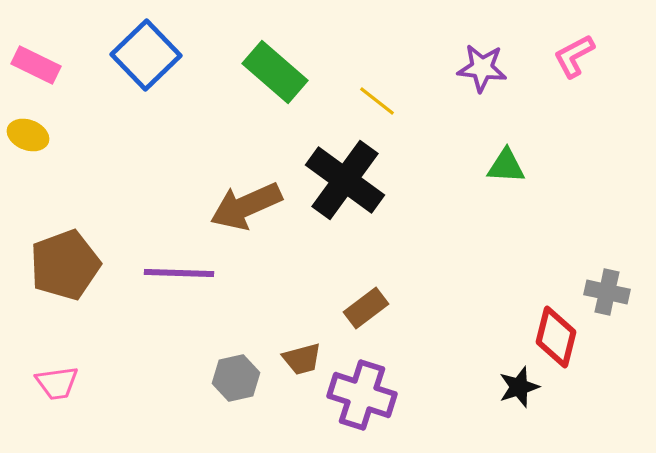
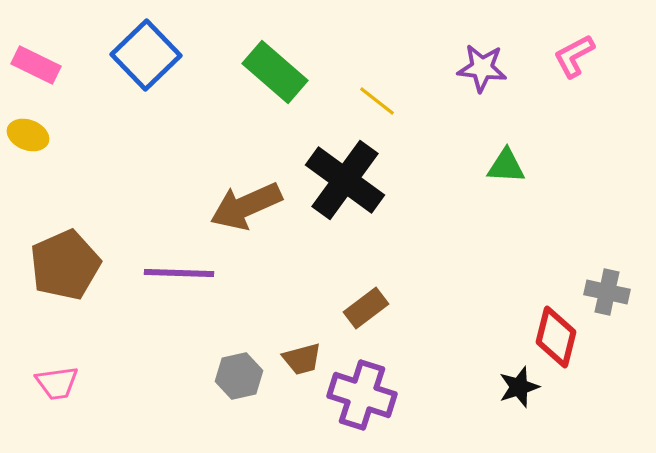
brown pentagon: rotated 4 degrees counterclockwise
gray hexagon: moved 3 px right, 2 px up
